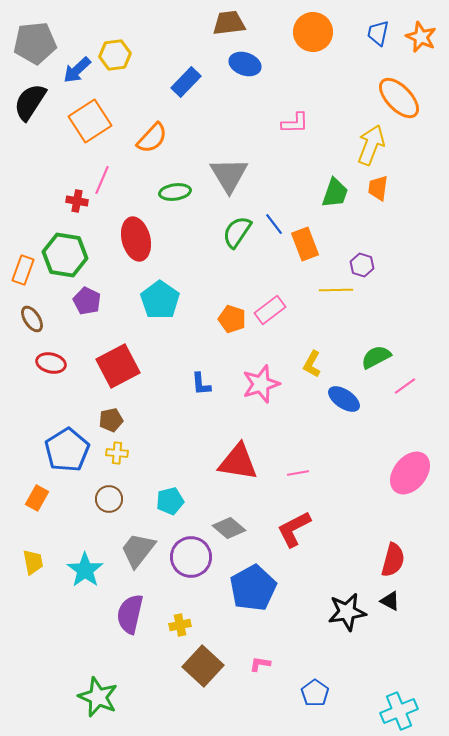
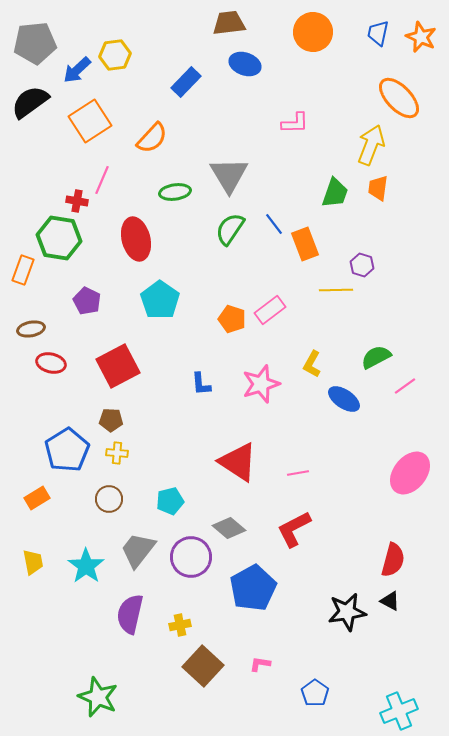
black semicircle at (30, 102): rotated 21 degrees clockwise
green semicircle at (237, 232): moved 7 px left, 3 px up
green hexagon at (65, 255): moved 6 px left, 17 px up
brown ellipse at (32, 319): moved 1 px left, 10 px down; rotated 68 degrees counterclockwise
brown pentagon at (111, 420): rotated 15 degrees clockwise
red triangle at (238, 462): rotated 24 degrees clockwise
orange rectangle at (37, 498): rotated 30 degrees clockwise
cyan star at (85, 570): moved 1 px right, 4 px up
